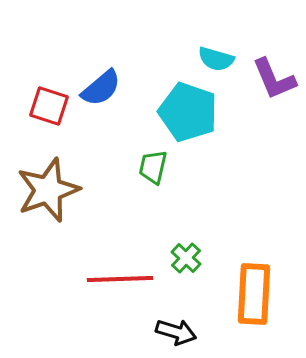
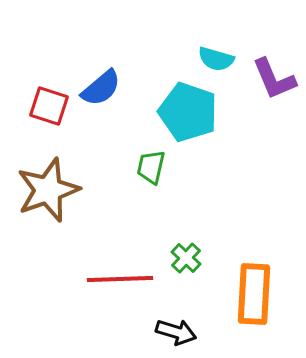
green trapezoid: moved 2 px left
